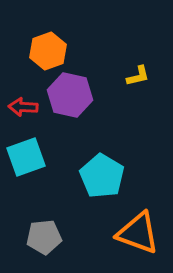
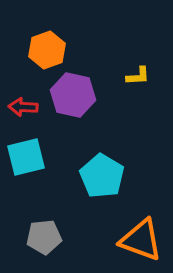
orange hexagon: moved 1 px left, 1 px up
yellow L-shape: rotated 10 degrees clockwise
purple hexagon: moved 3 px right
cyan square: rotated 6 degrees clockwise
orange triangle: moved 3 px right, 7 px down
